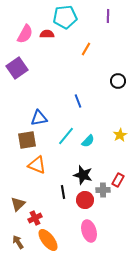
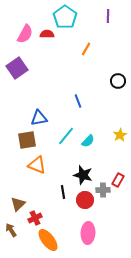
cyan pentagon: rotated 30 degrees counterclockwise
pink ellipse: moved 1 px left, 2 px down; rotated 20 degrees clockwise
brown arrow: moved 7 px left, 12 px up
